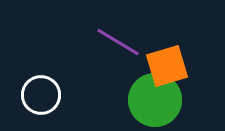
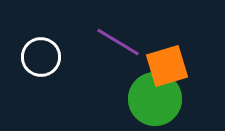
white circle: moved 38 px up
green circle: moved 1 px up
